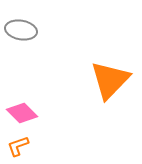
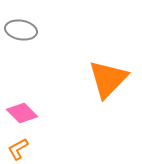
orange triangle: moved 2 px left, 1 px up
orange L-shape: moved 3 px down; rotated 10 degrees counterclockwise
